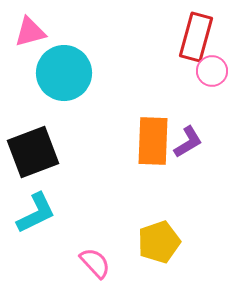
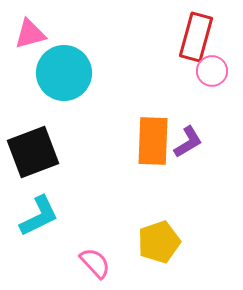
pink triangle: moved 2 px down
cyan L-shape: moved 3 px right, 3 px down
